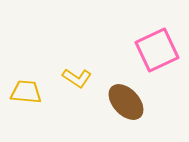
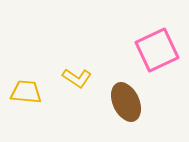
brown ellipse: rotated 18 degrees clockwise
